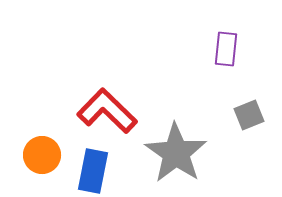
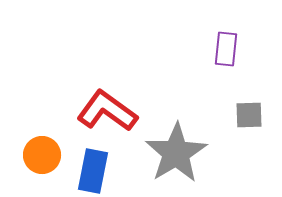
red L-shape: rotated 8 degrees counterclockwise
gray square: rotated 20 degrees clockwise
gray star: rotated 6 degrees clockwise
